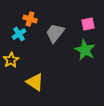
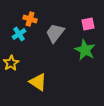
yellow star: moved 3 px down
yellow triangle: moved 3 px right
